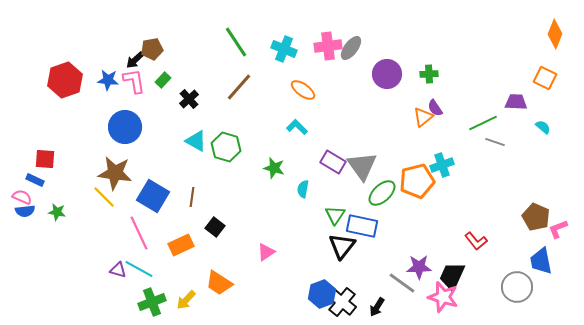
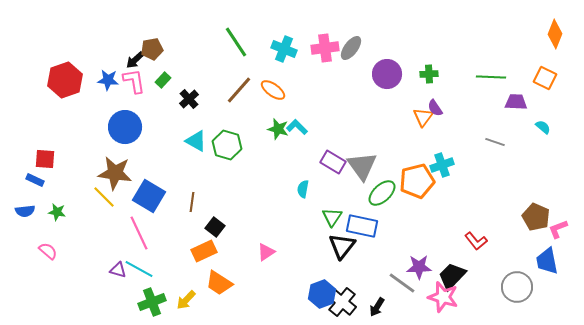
pink cross at (328, 46): moved 3 px left, 2 px down
brown line at (239, 87): moved 3 px down
orange ellipse at (303, 90): moved 30 px left
orange triangle at (423, 117): rotated 15 degrees counterclockwise
green line at (483, 123): moved 8 px right, 46 px up; rotated 28 degrees clockwise
green hexagon at (226, 147): moved 1 px right, 2 px up
green star at (274, 168): moved 4 px right, 39 px up
blue square at (153, 196): moved 4 px left
pink semicircle at (22, 197): moved 26 px right, 54 px down; rotated 18 degrees clockwise
brown line at (192, 197): moved 5 px down
green triangle at (335, 215): moved 3 px left, 2 px down
orange rectangle at (181, 245): moved 23 px right, 6 px down
blue trapezoid at (541, 261): moved 6 px right
black trapezoid at (452, 276): rotated 20 degrees clockwise
